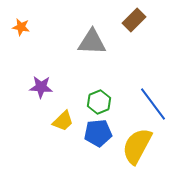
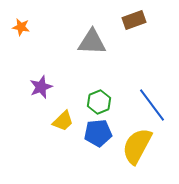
brown rectangle: rotated 25 degrees clockwise
purple star: rotated 25 degrees counterclockwise
blue line: moved 1 px left, 1 px down
